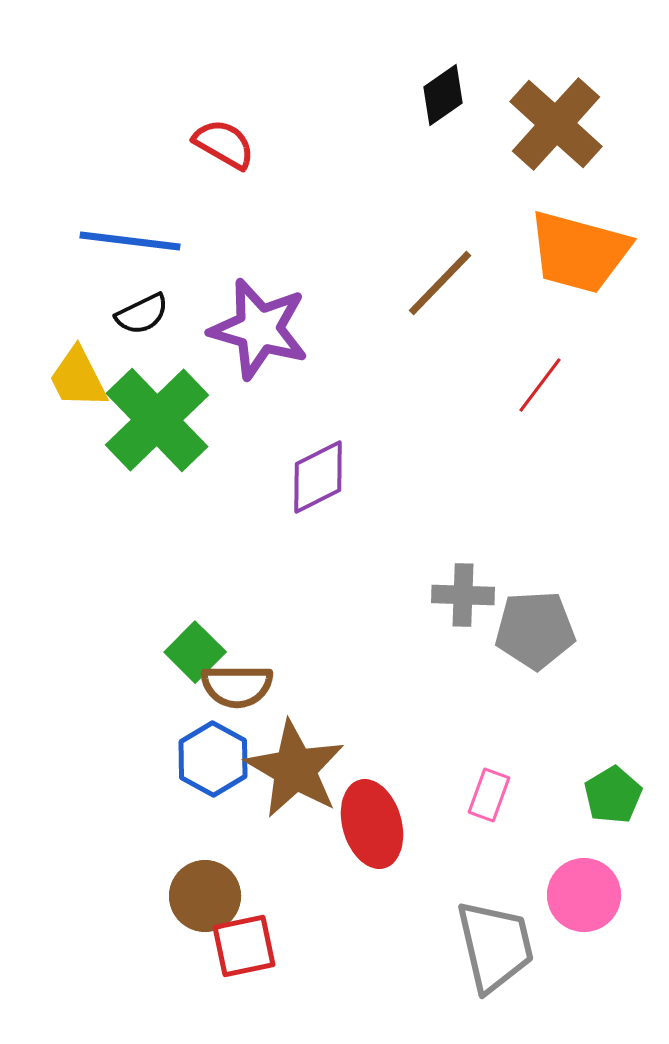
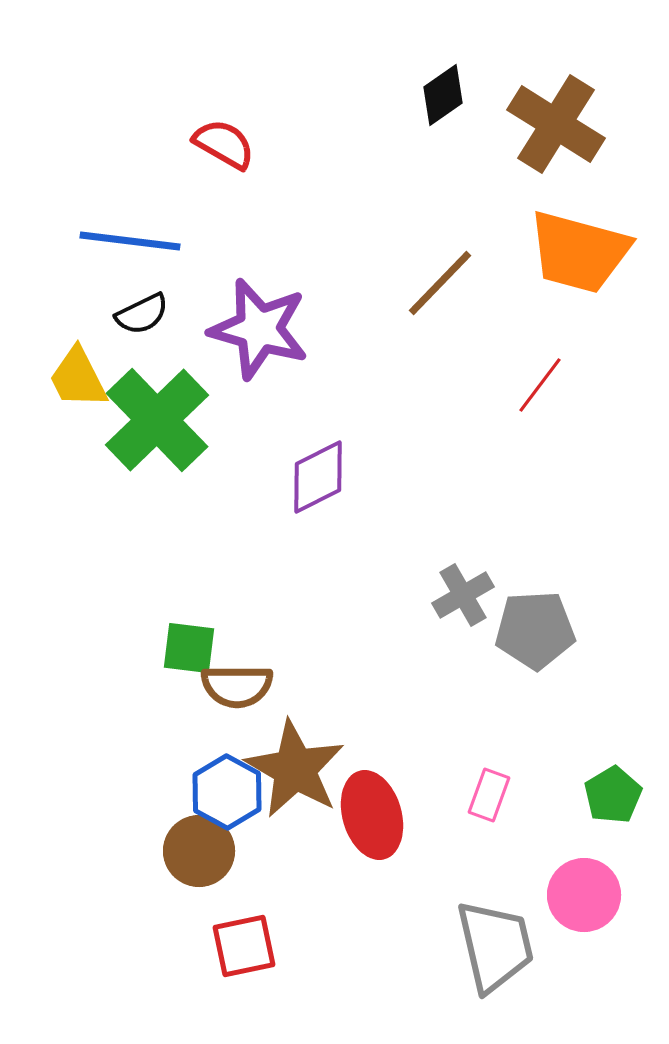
brown cross: rotated 10 degrees counterclockwise
gray cross: rotated 32 degrees counterclockwise
green square: moved 6 px left, 4 px up; rotated 38 degrees counterclockwise
blue hexagon: moved 14 px right, 33 px down
red ellipse: moved 9 px up
brown circle: moved 6 px left, 45 px up
